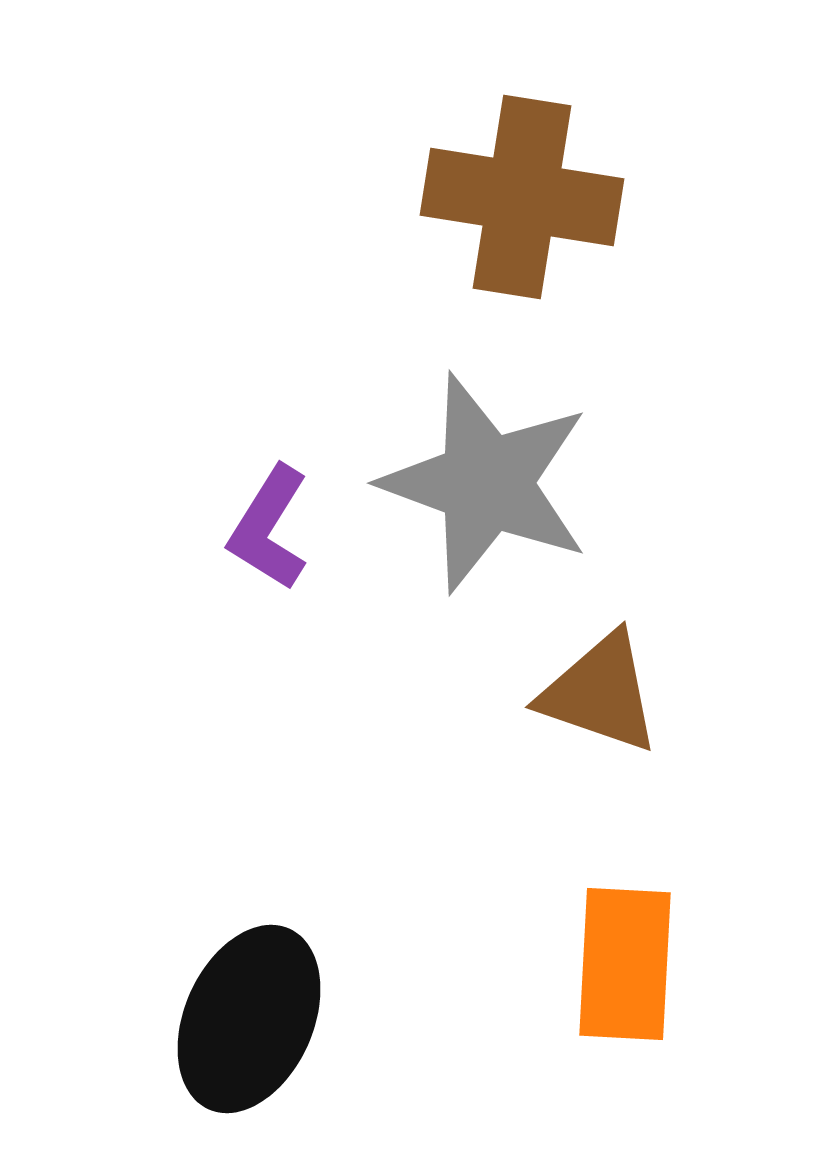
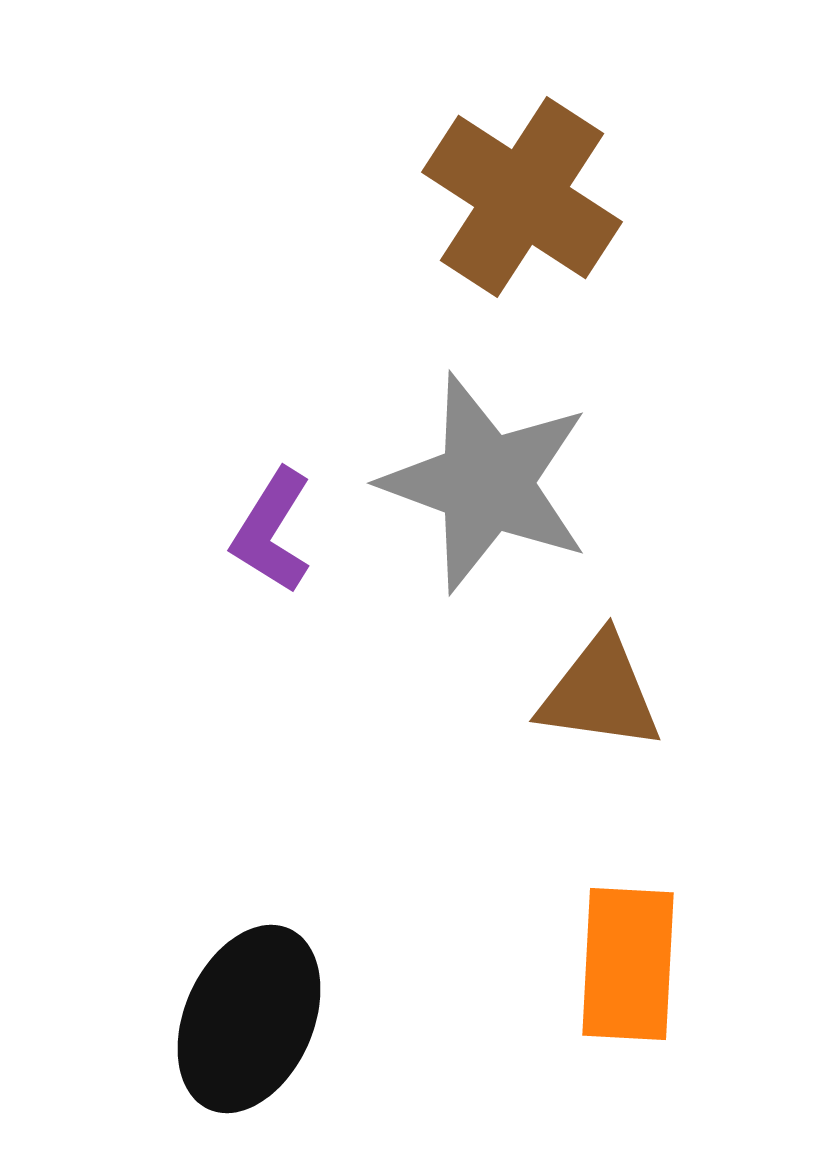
brown cross: rotated 24 degrees clockwise
purple L-shape: moved 3 px right, 3 px down
brown triangle: rotated 11 degrees counterclockwise
orange rectangle: moved 3 px right
